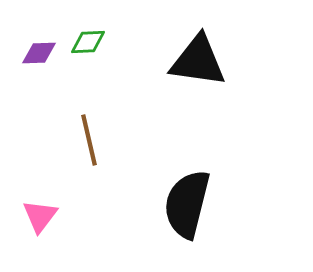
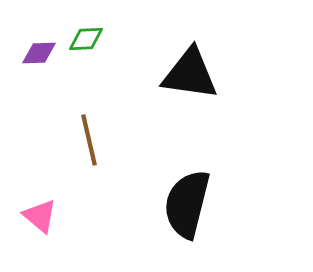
green diamond: moved 2 px left, 3 px up
black triangle: moved 8 px left, 13 px down
pink triangle: rotated 27 degrees counterclockwise
